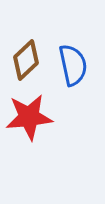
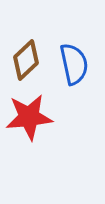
blue semicircle: moved 1 px right, 1 px up
